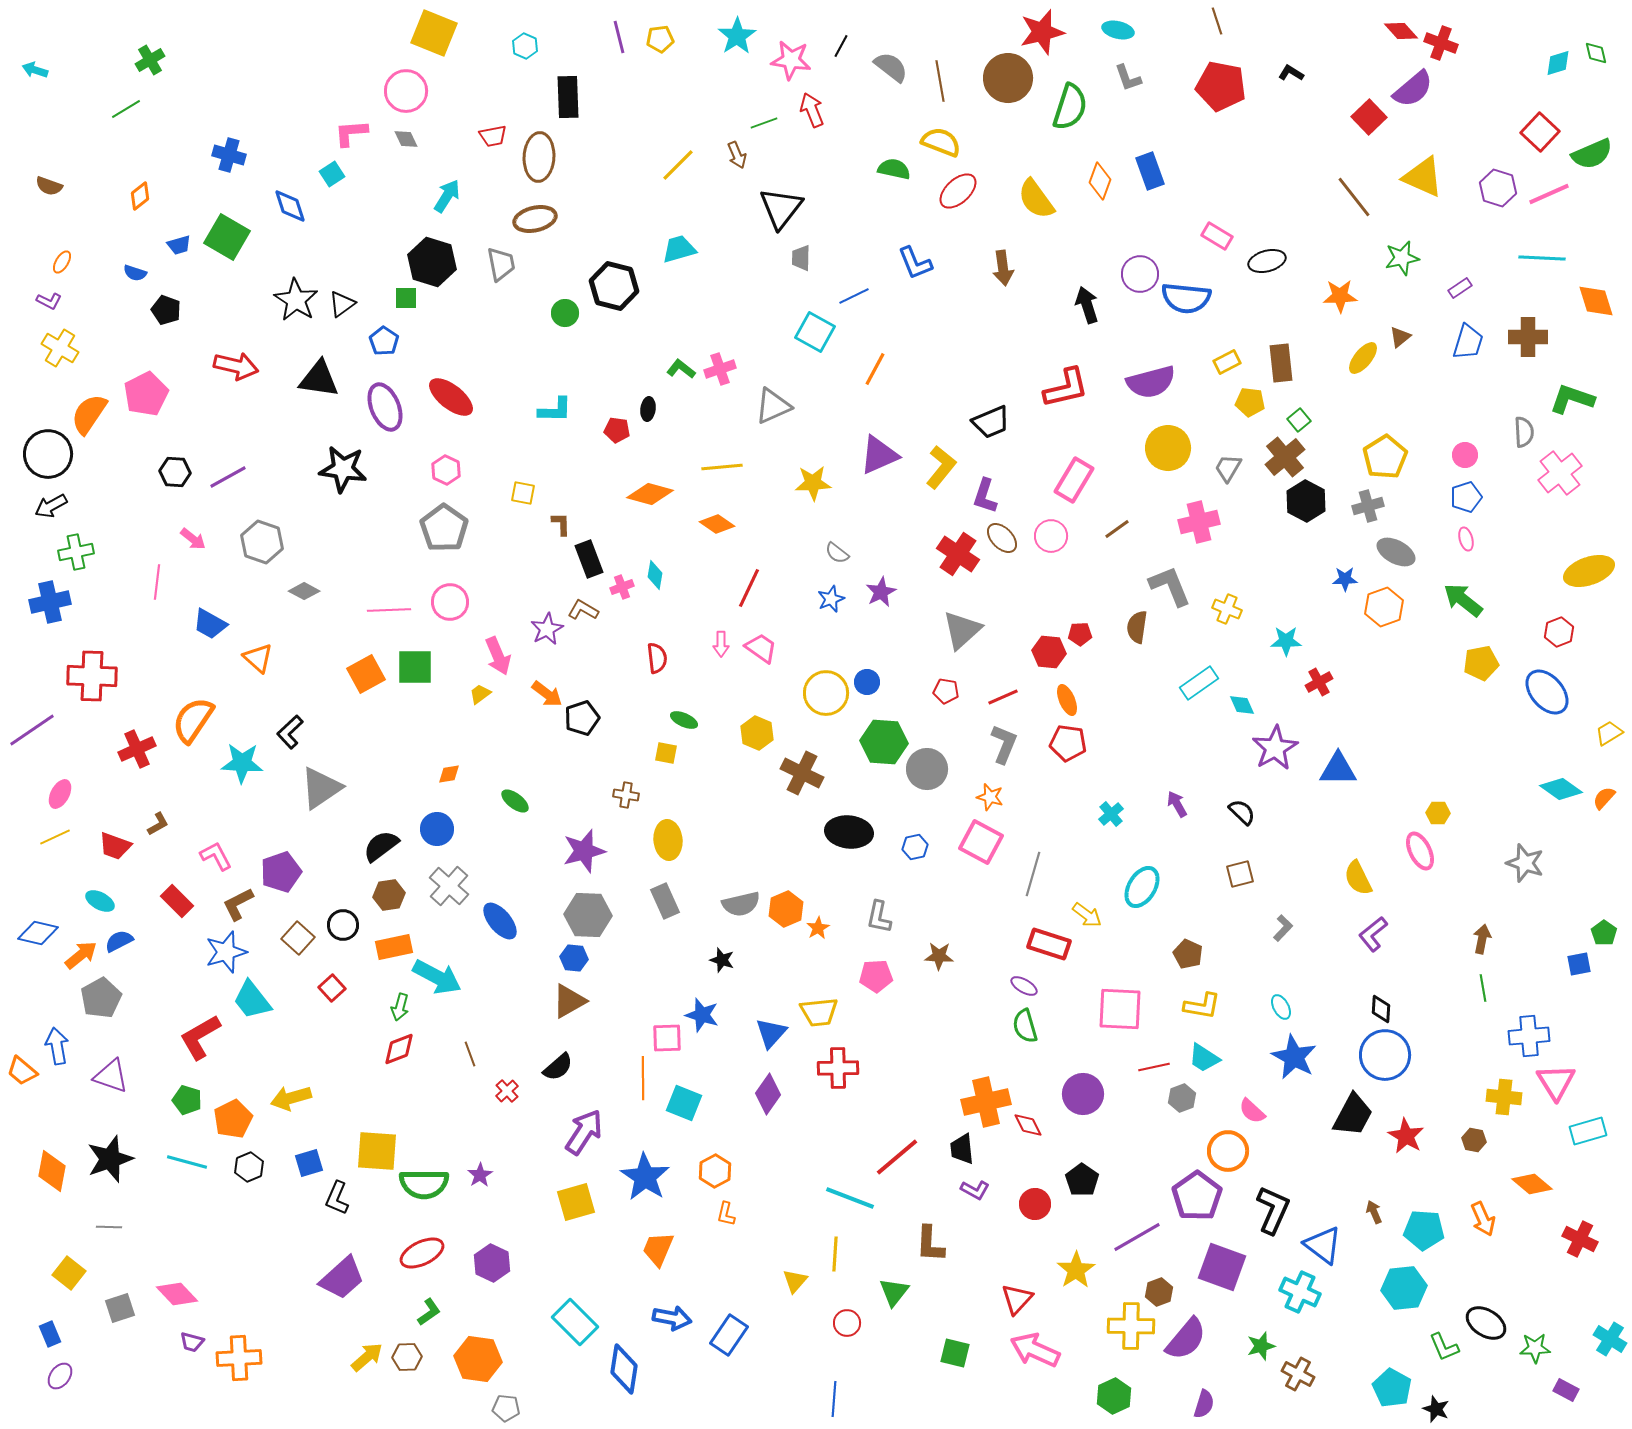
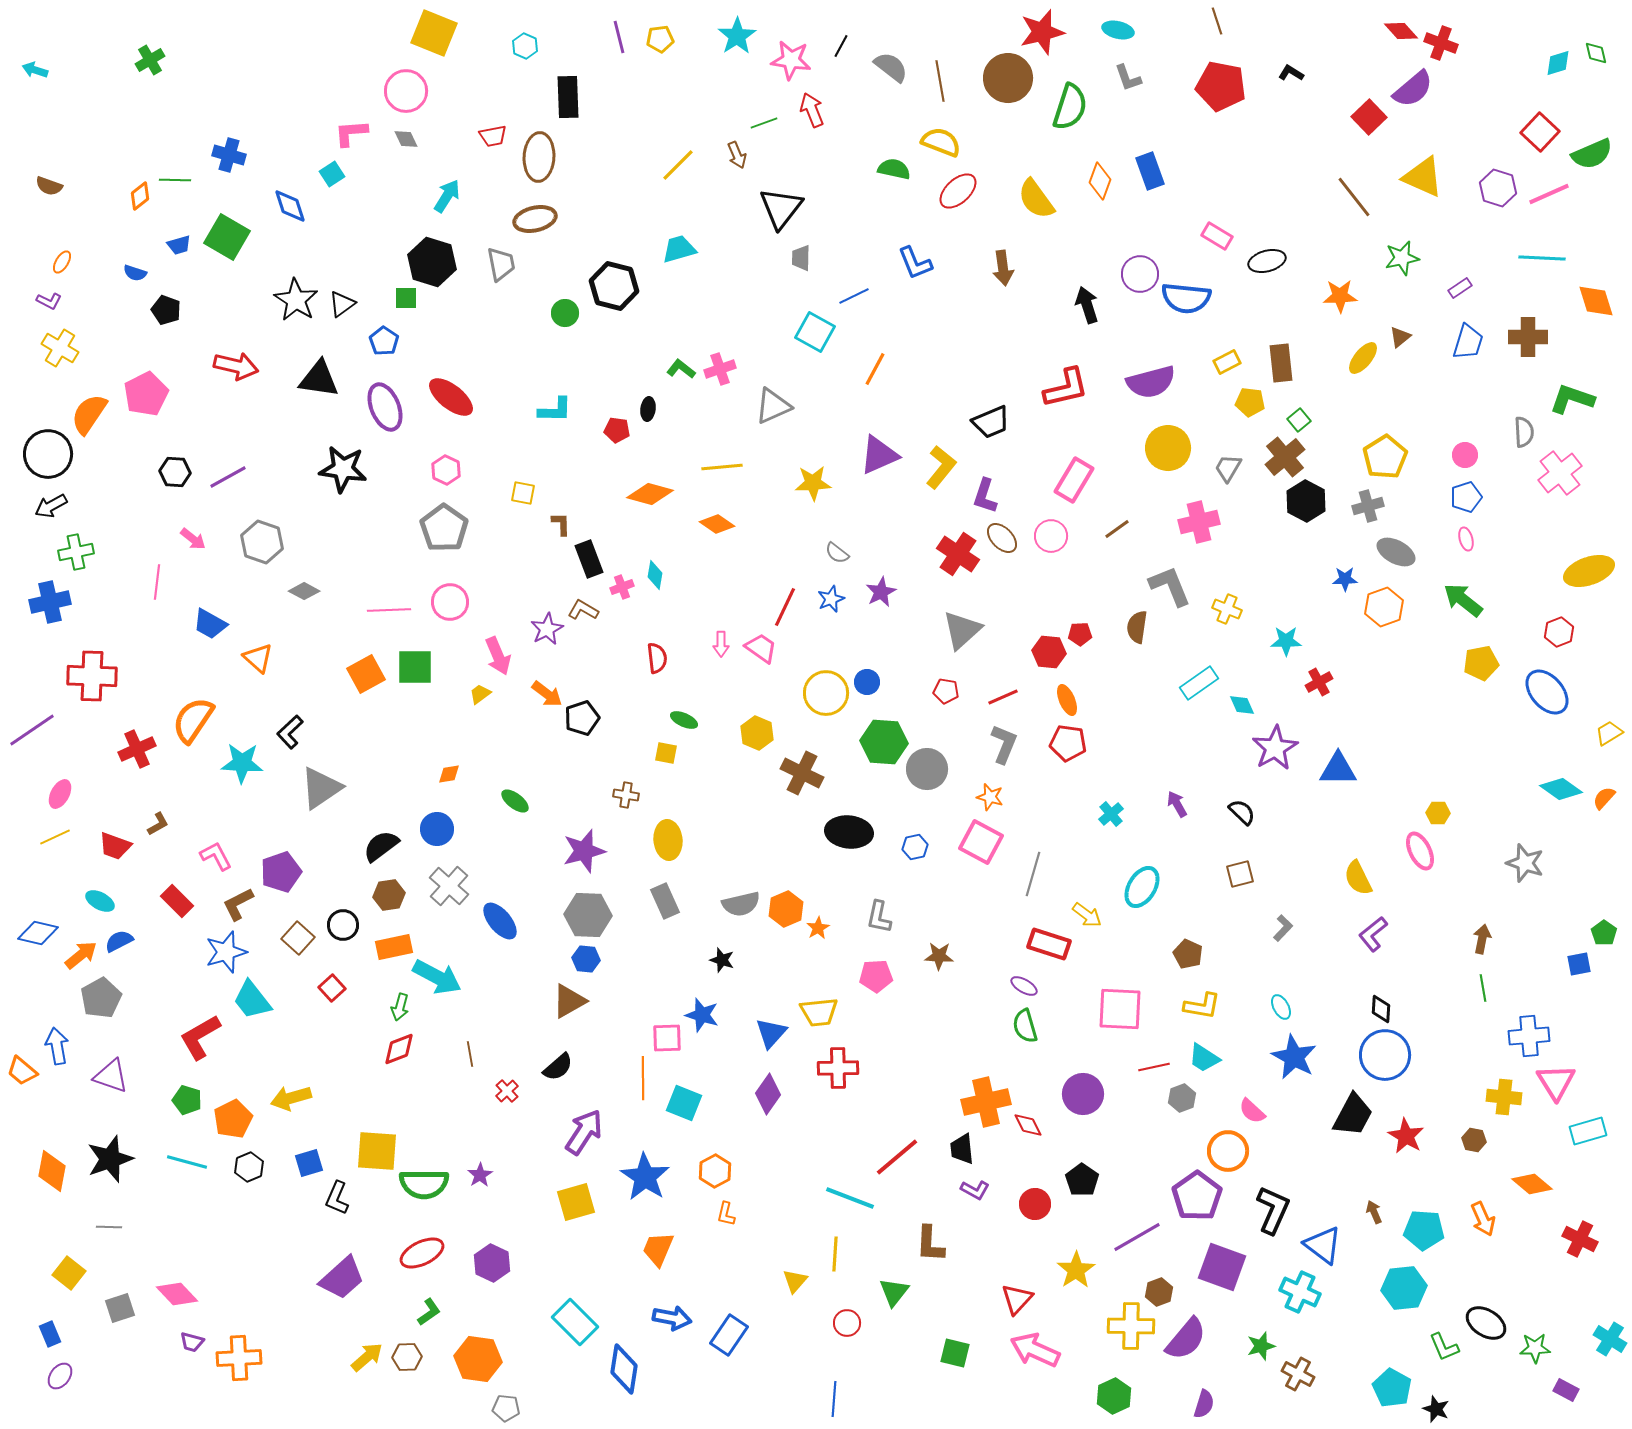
green line at (126, 109): moved 49 px right, 71 px down; rotated 32 degrees clockwise
red line at (749, 588): moved 36 px right, 19 px down
blue hexagon at (574, 958): moved 12 px right, 1 px down
brown line at (470, 1054): rotated 10 degrees clockwise
